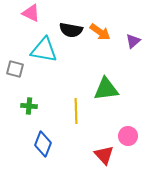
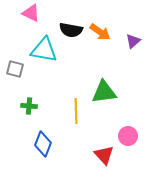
green triangle: moved 2 px left, 3 px down
